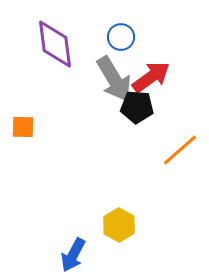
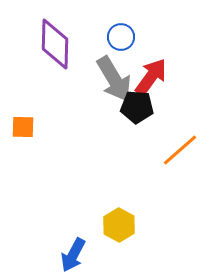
purple diamond: rotated 9 degrees clockwise
red arrow: rotated 18 degrees counterclockwise
